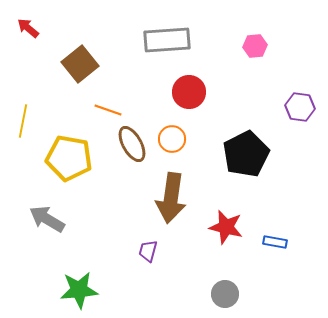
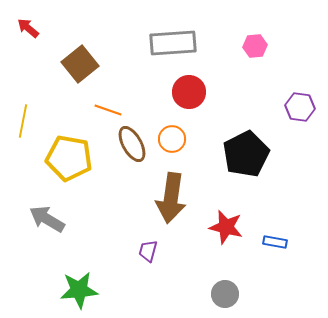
gray rectangle: moved 6 px right, 3 px down
